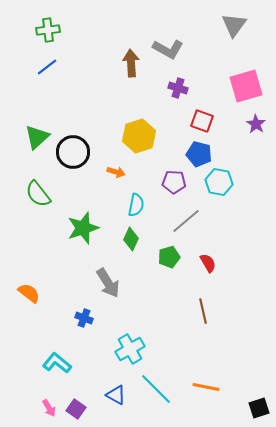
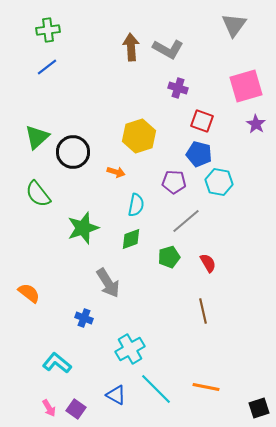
brown arrow: moved 16 px up
green diamond: rotated 45 degrees clockwise
